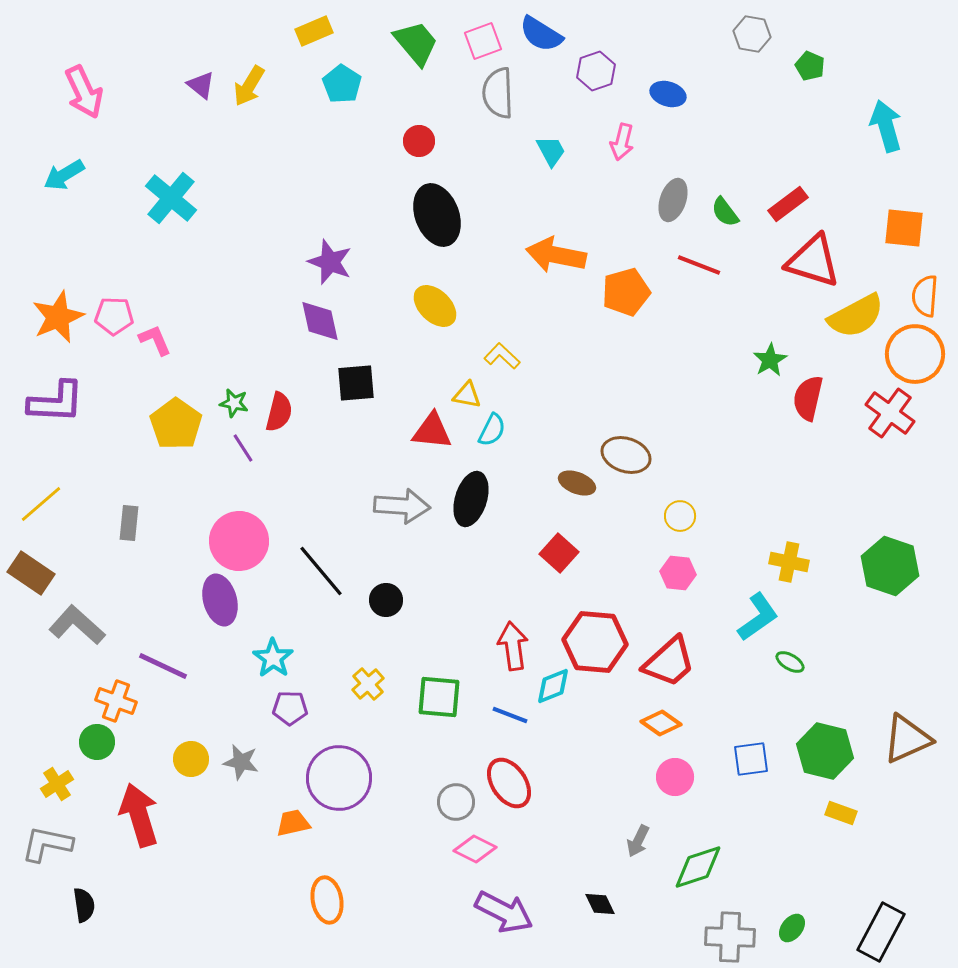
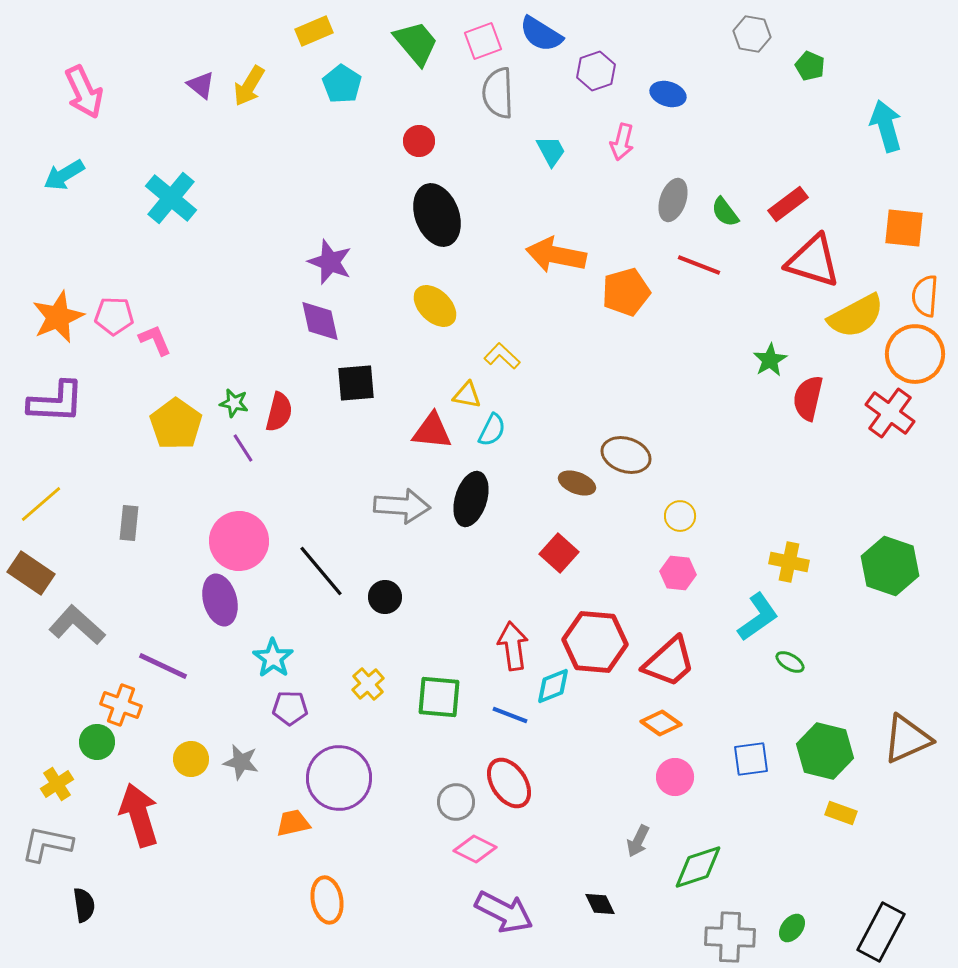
black circle at (386, 600): moved 1 px left, 3 px up
orange cross at (116, 701): moved 5 px right, 4 px down
